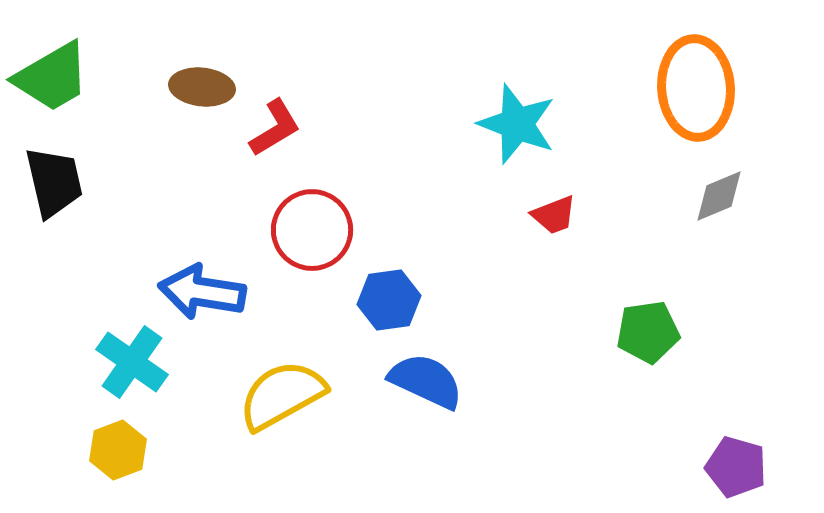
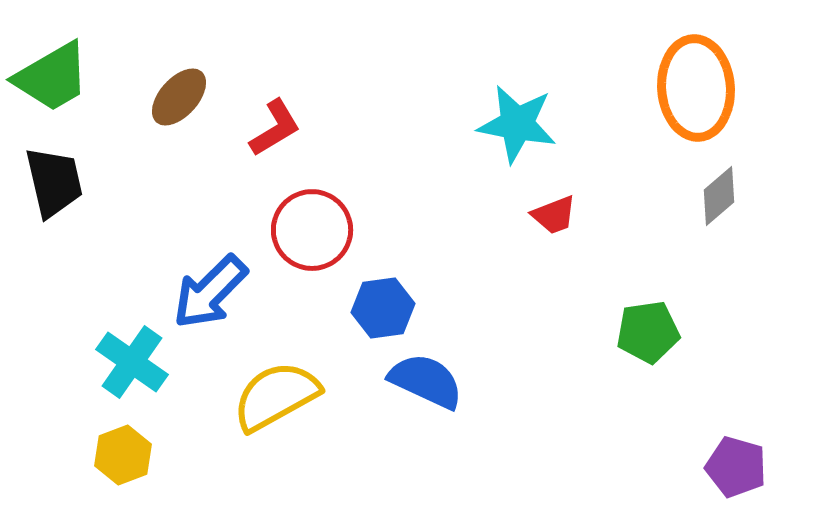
brown ellipse: moved 23 px left, 10 px down; rotated 54 degrees counterclockwise
cyan star: rotated 10 degrees counterclockwise
gray diamond: rotated 18 degrees counterclockwise
blue arrow: moved 8 px right; rotated 54 degrees counterclockwise
blue hexagon: moved 6 px left, 8 px down
yellow semicircle: moved 6 px left, 1 px down
yellow hexagon: moved 5 px right, 5 px down
